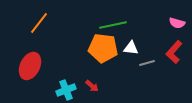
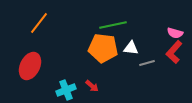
pink semicircle: moved 2 px left, 10 px down
